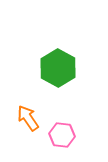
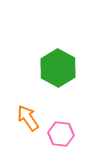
pink hexagon: moved 1 px left, 1 px up
